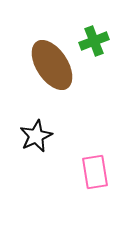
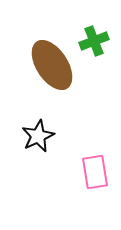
black star: moved 2 px right
